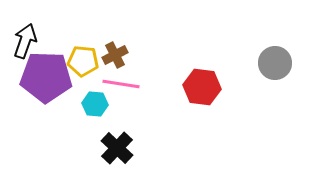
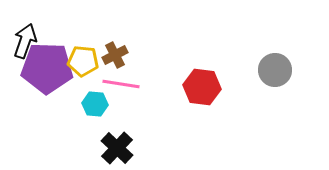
gray circle: moved 7 px down
purple pentagon: moved 1 px right, 9 px up
